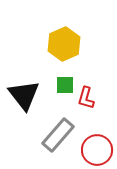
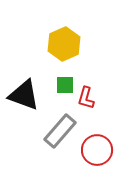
black triangle: rotated 32 degrees counterclockwise
gray rectangle: moved 2 px right, 4 px up
